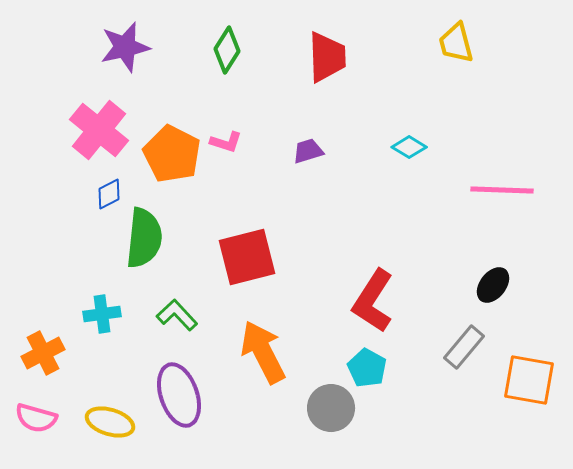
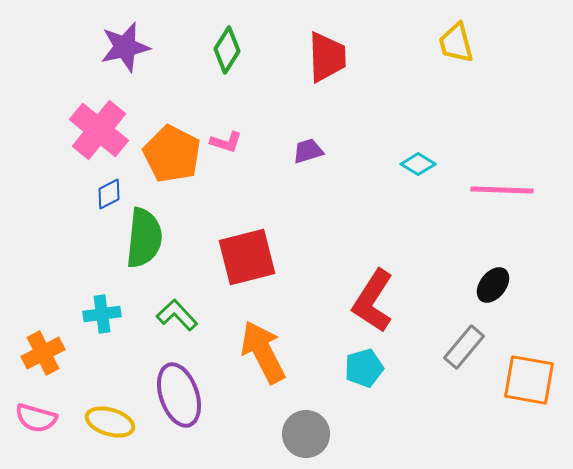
cyan diamond: moved 9 px right, 17 px down
cyan pentagon: moved 3 px left; rotated 27 degrees clockwise
gray circle: moved 25 px left, 26 px down
